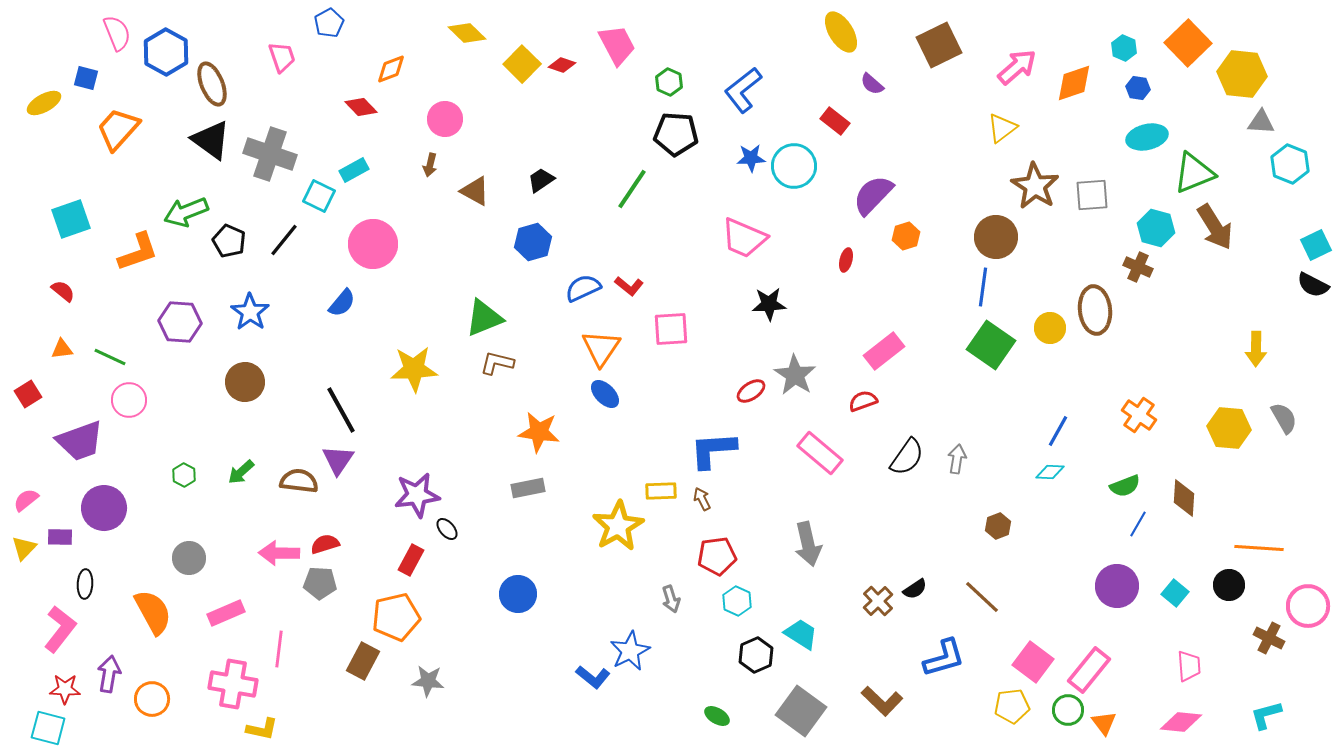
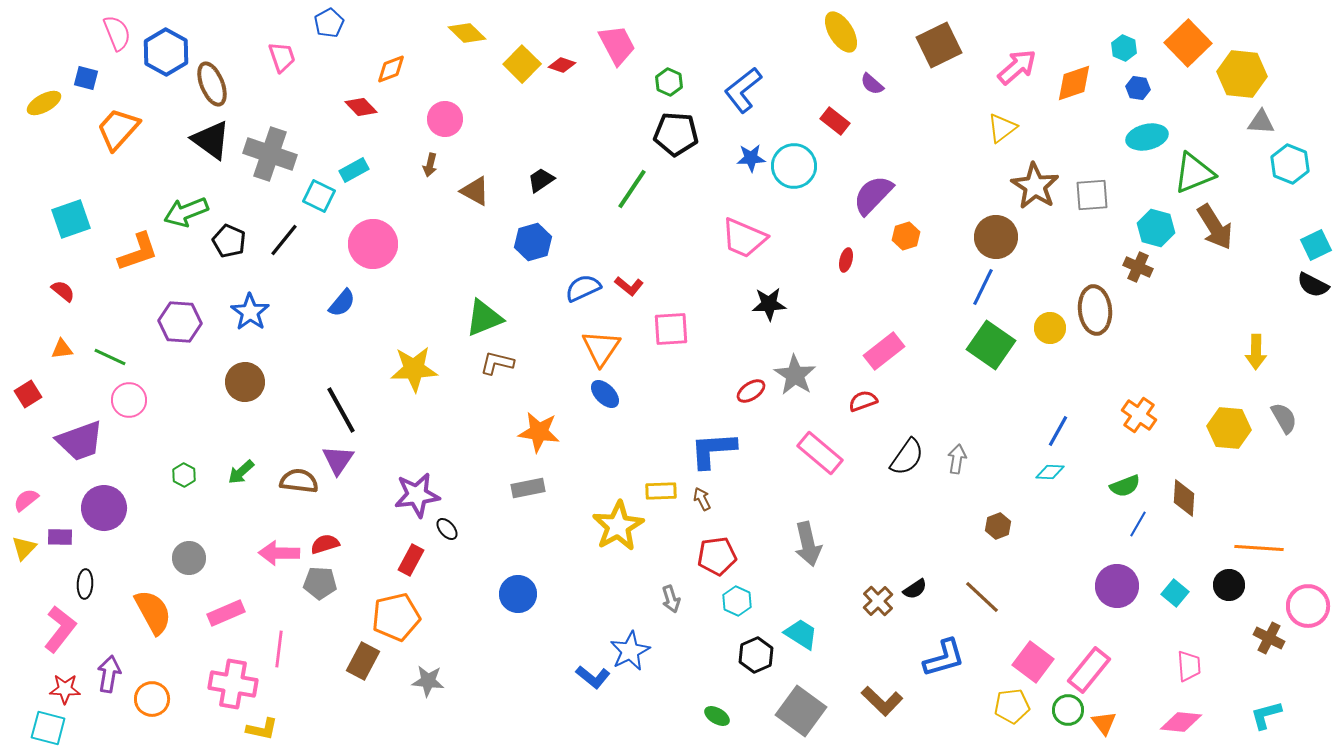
blue line at (983, 287): rotated 18 degrees clockwise
yellow arrow at (1256, 349): moved 3 px down
